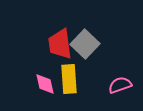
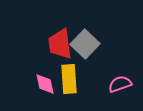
pink semicircle: moved 1 px up
